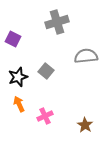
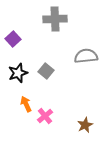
gray cross: moved 2 px left, 3 px up; rotated 15 degrees clockwise
purple square: rotated 21 degrees clockwise
black star: moved 4 px up
orange arrow: moved 7 px right
pink cross: rotated 14 degrees counterclockwise
brown star: rotated 14 degrees clockwise
